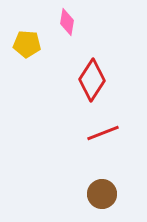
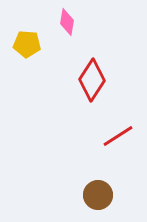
red line: moved 15 px right, 3 px down; rotated 12 degrees counterclockwise
brown circle: moved 4 px left, 1 px down
